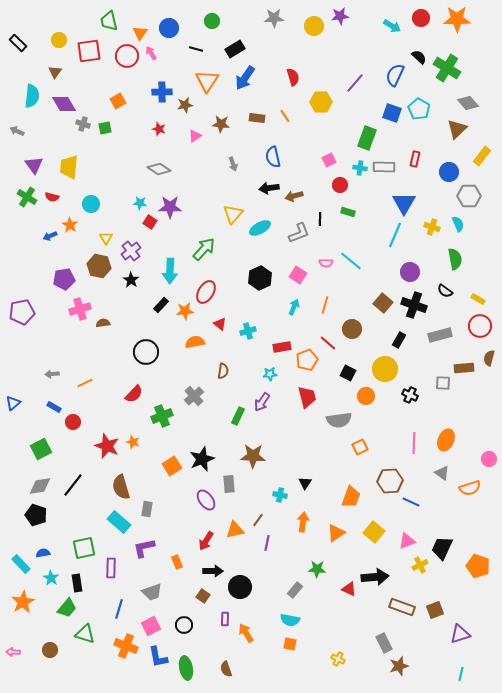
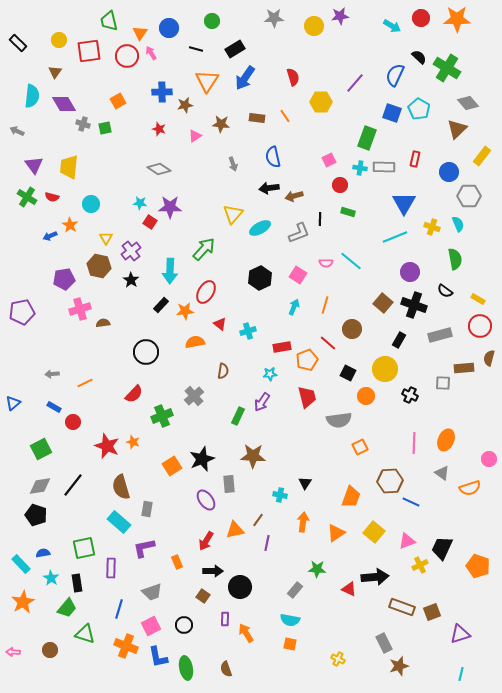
cyan line at (395, 235): moved 2 px down; rotated 45 degrees clockwise
brown square at (435, 610): moved 3 px left, 2 px down
